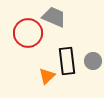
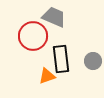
red circle: moved 5 px right, 3 px down
black rectangle: moved 6 px left, 2 px up
orange triangle: rotated 24 degrees clockwise
